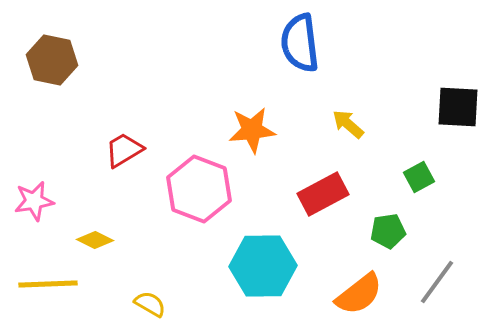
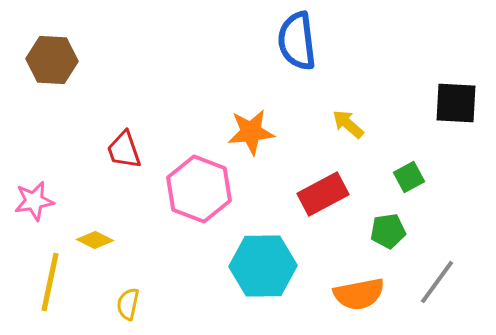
blue semicircle: moved 3 px left, 2 px up
brown hexagon: rotated 9 degrees counterclockwise
black square: moved 2 px left, 4 px up
orange star: moved 1 px left, 2 px down
red trapezoid: rotated 78 degrees counterclockwise
green square: moved 10 px left
yellow line: moved 2 px right, 2 px up; rotated 76 degrees counterclockwise
orange semicircle: rotated 27 degrees clockwise
yellow semicircle: moved 22 px left; rotated 108 degrees counterclockwise
